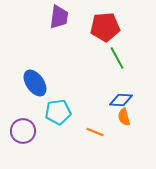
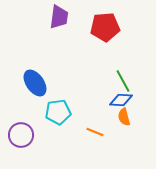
green line: moved 6 px right, 23 px down
purple circle: moved 2 px left, 4 px down
